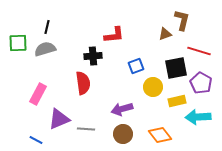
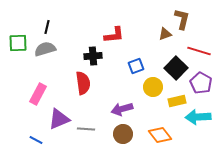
brown L-shape: moved 1 px up
black square: rotated 35 degrees counterclockwise
